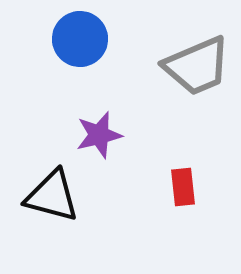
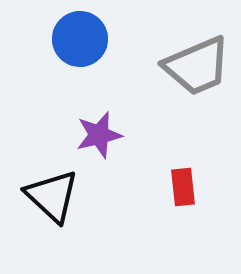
black triangle: rotated 28 degrees clockwise
